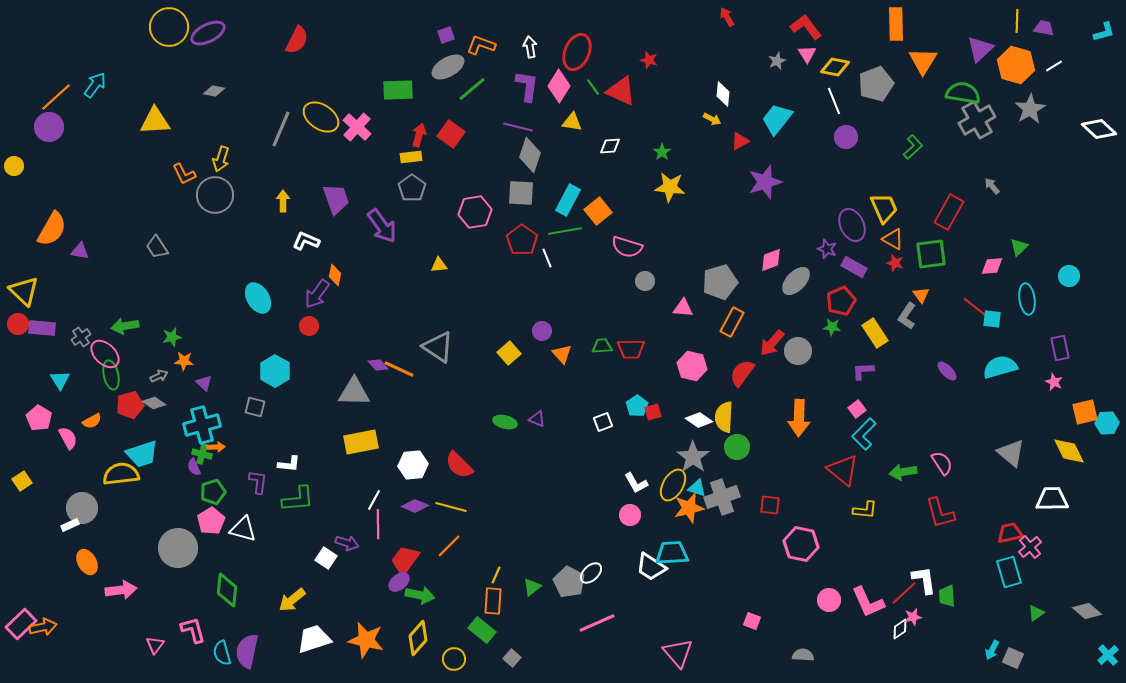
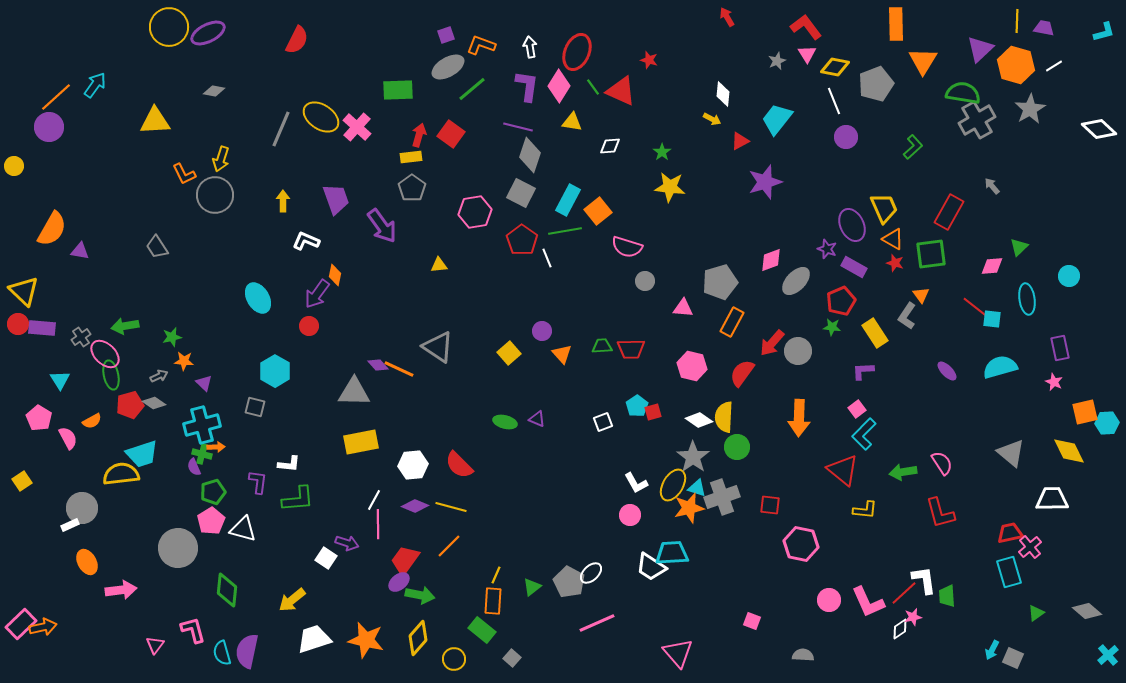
gray square at (521, 193): rotated 24 degrees clockwise
